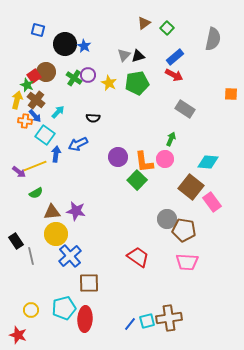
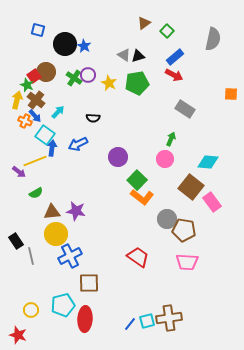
green square at (167, 28): moved 3 px down
gray triangle at (124, 55): rotated 40 degrees counterclockwise
orange cross at (25, 121): rotated 16 degrees clockwise
blue arrow at (56, 154): moved 4 px left, 6 px up
orange L-shape at (144, 162): moved 2 px left, 35 px down; rotated 45 degrees counterclockwise
yellow line at (35, 166): moved 5 px up
blue cross at (70, 256): rotated 15 degrees clockwise
cyan pentagon at (64, 308): moved 1 px left, 3 px up
